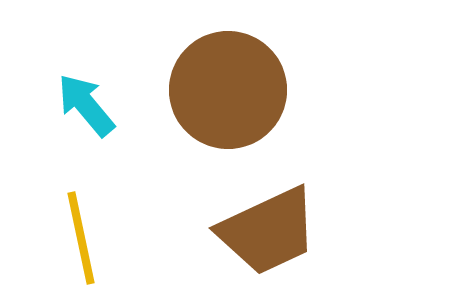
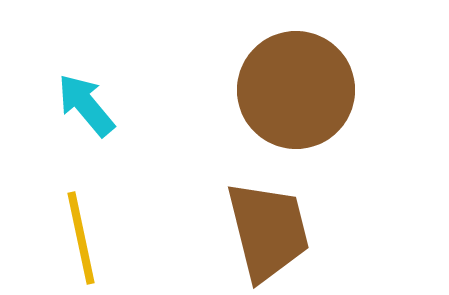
brown circle: moved 68 px right
brown trapezoid: rotated 79 degrees counterclockwise
